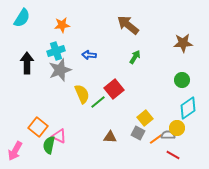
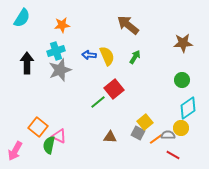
yellow semicircle: moved 25 px right, 38 px up
yellow square: moved 4 px down
yellow circle: moved 4 px right
